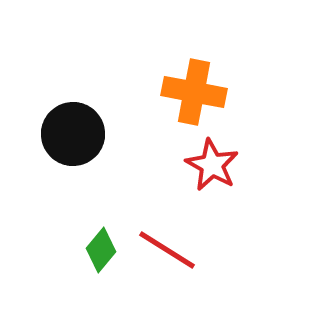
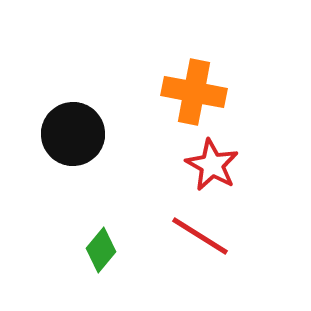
red line: moved 33 px right, 14 px up
